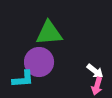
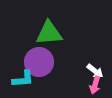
pink arrow: moved 2 px left, 1 px up
